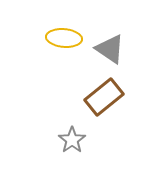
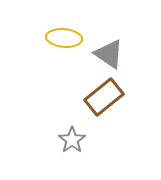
gray triangle: moved 1 px left, 5 px down
